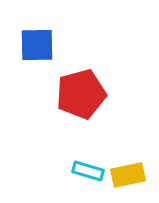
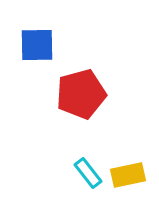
cyan rectangle: moved 2 px down; rotated 36 degrees clockwise
